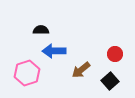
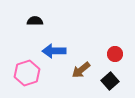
black semicircle: moved 6 px left, 9 px up
